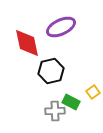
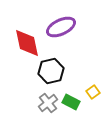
gray cross: moved 7 px left, 8 px up; rotated 36 degrees counterclockwise
